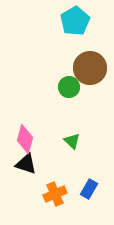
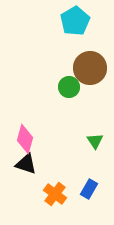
green triangle: moved 23 px right; rotated 12 degrees clockwise
orange cross: rotated 30 degrees counterclockwise
